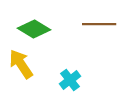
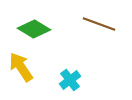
brown line: rotated 20 degrees clockwise
yellow arrow: moved 3 px down
